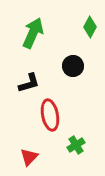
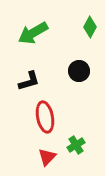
green arrow: rotated 144 degrees counterclockwise
black circle: moved 6 px right, 5 px down
black L-shape: moved 2 px up
red ellipse: moved 5 px left, 2 px down
red triangle: moved 18 px right
